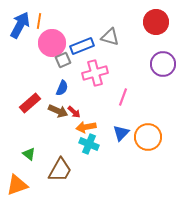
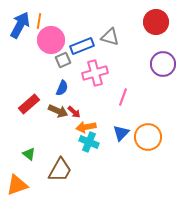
pink circle: moved 1 px left, 3 px up
red rectangle: moved 1 px left, 1 px down
cyan cross: moved 2 px up
